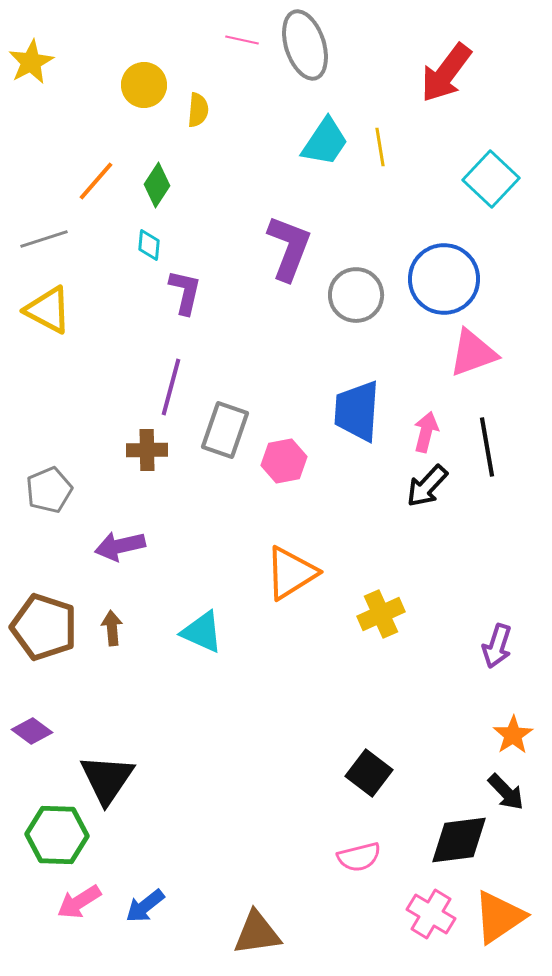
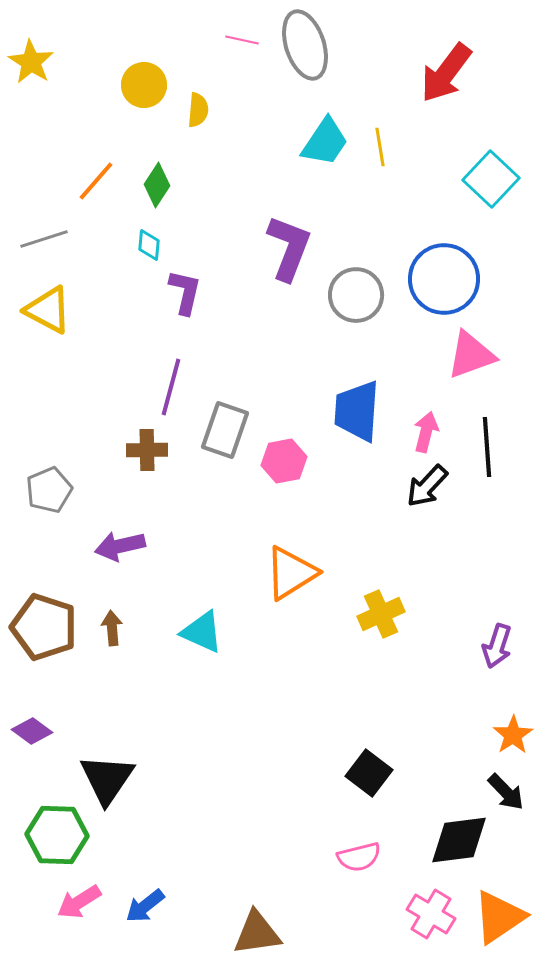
yellow star at (31, 62): rotated 12 degrees counterclockwise
pink triangle at (473, 353): moved 2 px left, 2 px down
black line at (487, 447): rotated 6 degrees clockwise
